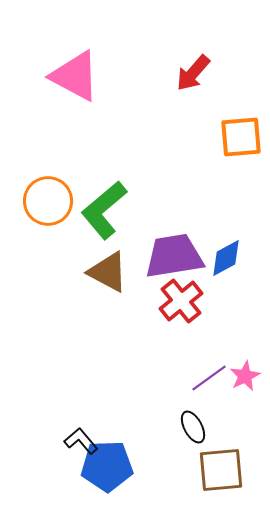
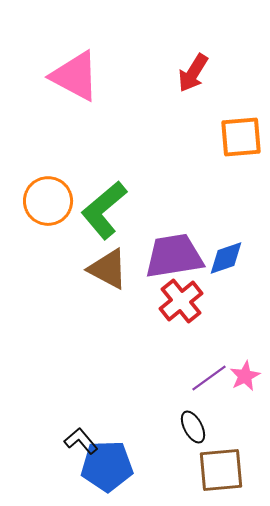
red arrow: rotated 9 degrees counterclockwise
blue diamond: rotated 9 degrees clockwise
brown triangle: moved 3 px up
